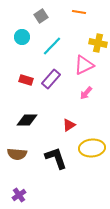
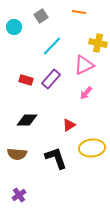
cyan circle: moved 8 px left, 10 px up
